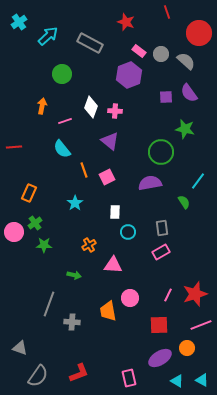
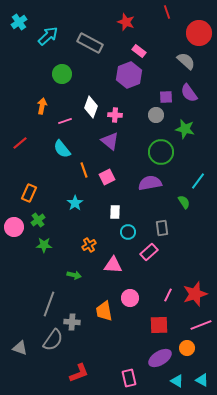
gray circle at (161, 54): moved 5 px left, 61 px down
pink cross at (115, 111): moved 4 px down
red line at (14, 147): moved 6 px right, 4 px up; rotated 35 degrees counterclockwise
green cross at (35, 223): moved 3 px right, 3 px up
pink circle at (14, 232): moved 5 px up
pink rectangle at (161, 252): moved 12 px left; rotated 12 degrees counterclockwise
orange trapezoid at (108, 311): moved 4 px left
gray semicircle at (38, 376): moved 15 px right, 36 px up
